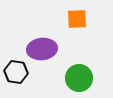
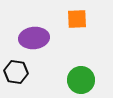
purple ellipse: moved 8 px left, 11 px up
green circle: moved 2 px right, 2 px down
